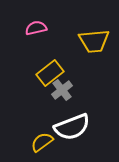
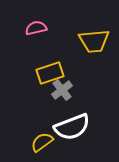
yellow rectangle: rotated 20 degrees clockwise
